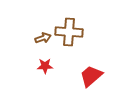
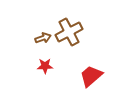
brown cross: rotated 32 degrees counterclockwise
